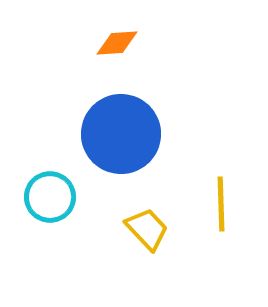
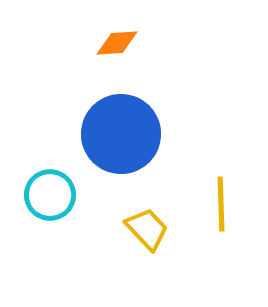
cyan circle: moved 2 px up
